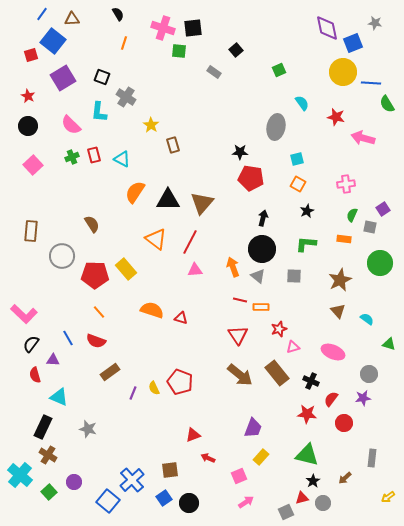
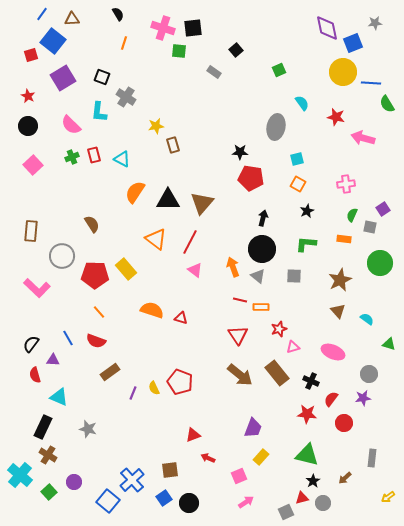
gray star at (375, 23): rotated 16 degrees counterclockwise
yellow star at (151, 125): moved 5 px right, 1 px down; rotated 28 degrees clockwise
pink triangle at (195, 270): rotated 42 degrees clockwise
pink L-shape at (24, 314): moved 13 px right, 26 px up
